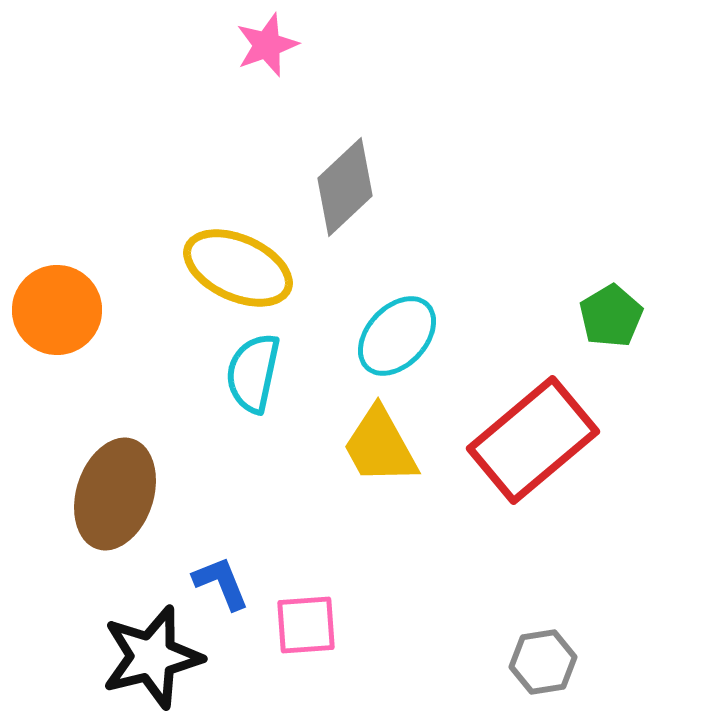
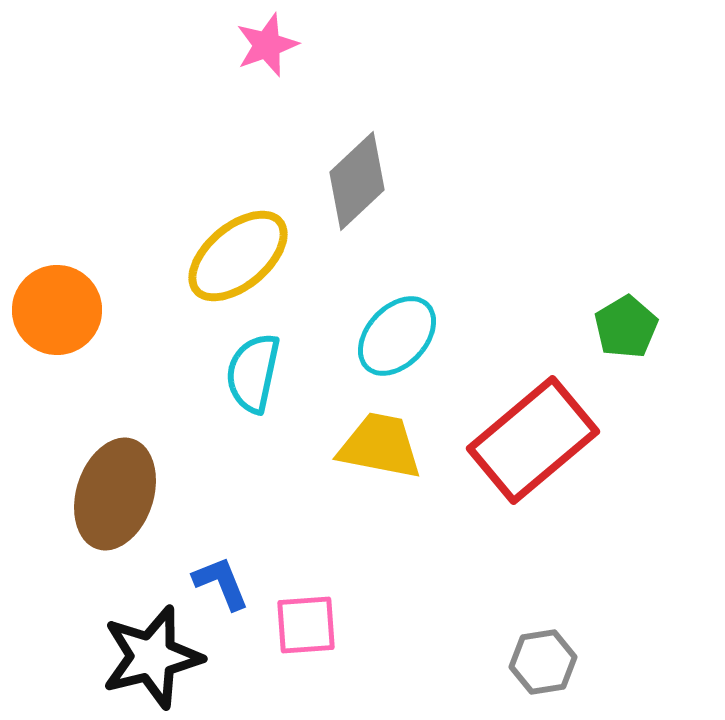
gray diamond: moved 12 px right, 6 px up
yellow ellipse: moved 12 px up; rotated 64 degrees counterclockwise
green pentagon: moved 15 px right, 11 px down
yellow trapezoid: rotated 130 degrees clockwise
